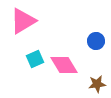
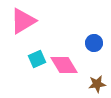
blue circle: moved 2 px left, 2 px down
cyan square: moved 2 px right
